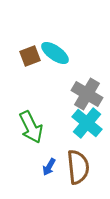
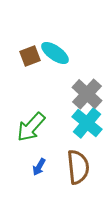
gray cross: rotated 12 degrees clockwise
green arrow: rotated 68 degrees clockwise
blue arrow: moved 10 px left
